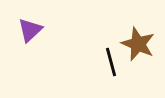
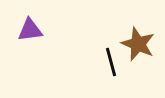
purple triangle: rotated 36 degrees clockwise
